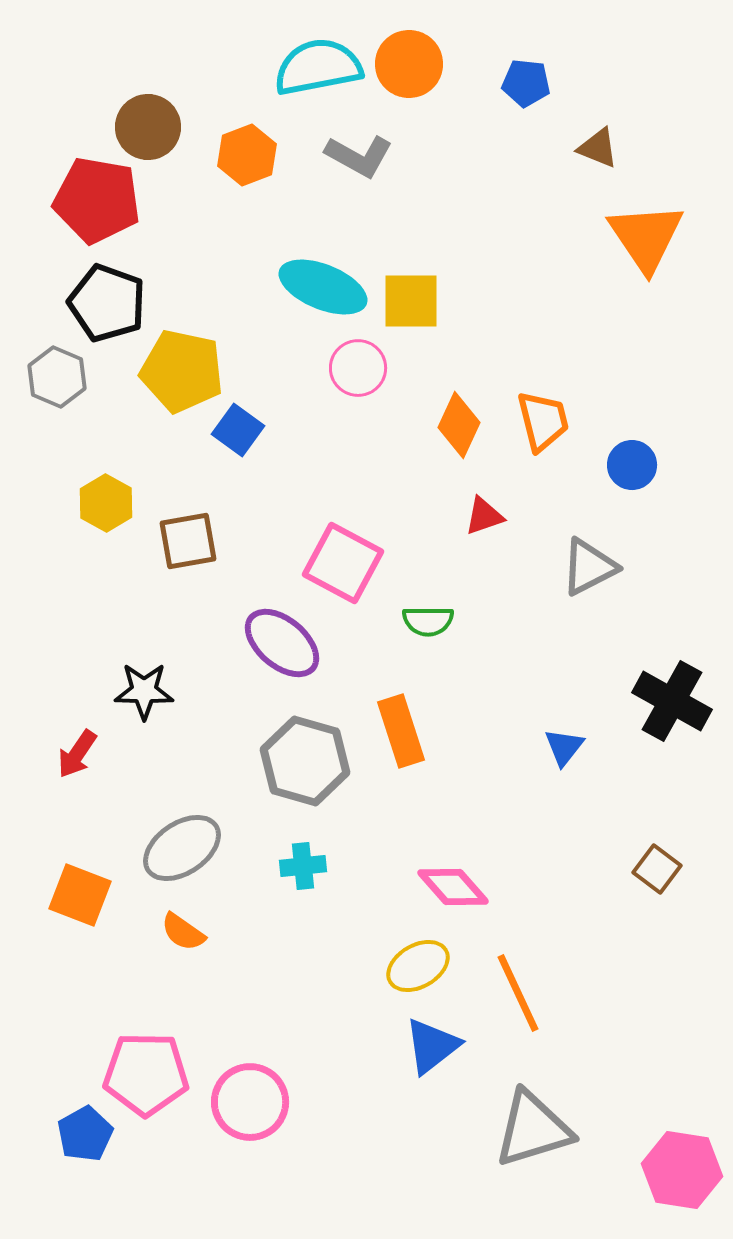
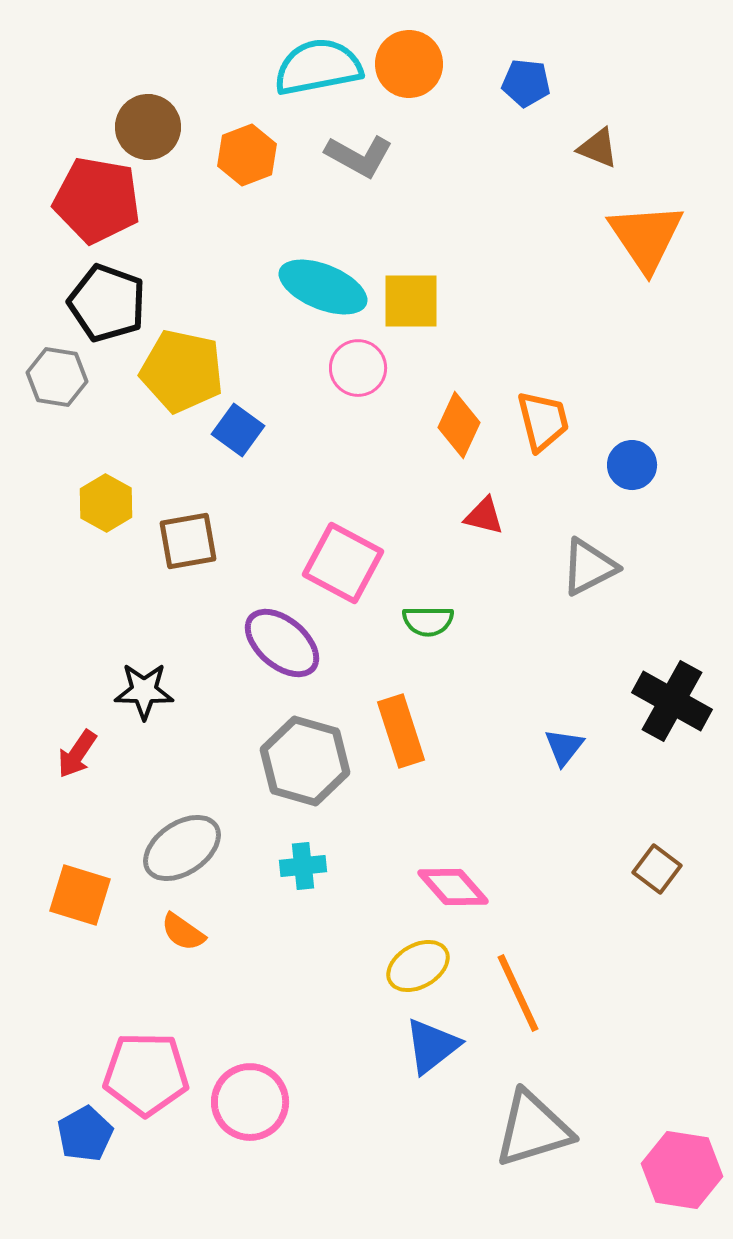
gray hexagon at (57, 377): rotated 14 degrees counterclockwise
red triangle at (484, 516): rotated 33 degrees clockwise
orange square at (80, 895): rotated 4 degrees counterclockwise
